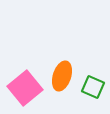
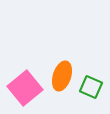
green square: moved 2 px left
